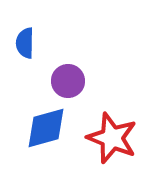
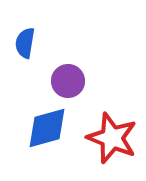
blue semicircle: rotated 8 degrees clockwise
blue diamond: moved 1 px right
